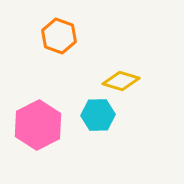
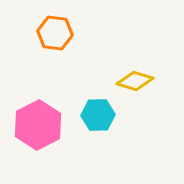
orange hexagon: moved 4 px left, 3 px up; rotated 12 degrees counterclockwise
yellow diamond: moved 14 px right
